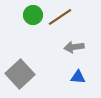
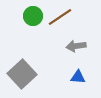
green circle: moved 1 px down
gray arrow: moved 2 px right, 1 px up
gray square: moved 2 px right
